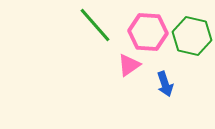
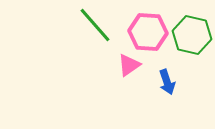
green hexagon: moved 1 px up
blue arrow: moved 2 px right, 2 px up
